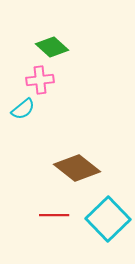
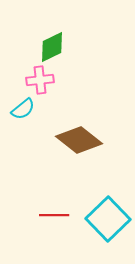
green diamond: rotated 68 degrees counterclockwise
brown diamond: moved 2 px right, 28 px up
